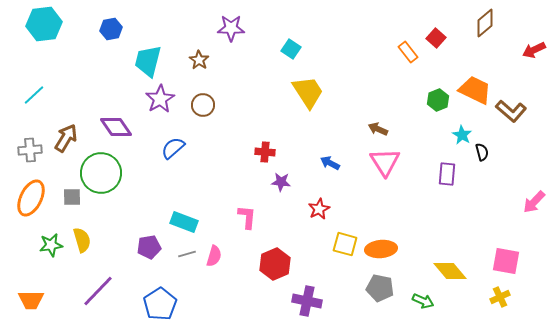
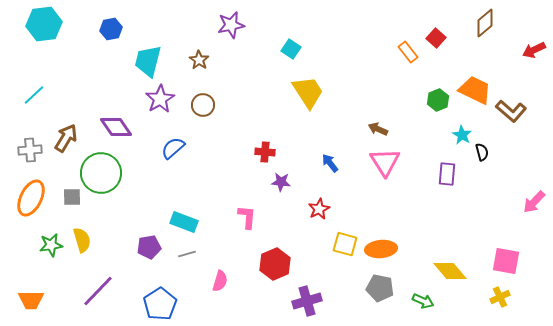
purple star at (231, 28): moved 3 px up; rotated 12 degrees counterclockwise
blue arrow at (330, 163): rotated 24 degrees clockwise
pink semicircle at (214, 256): moved 6 px right, 25 px down
purple cross at (307, 301): rotated 28 degrees counterclockwise
